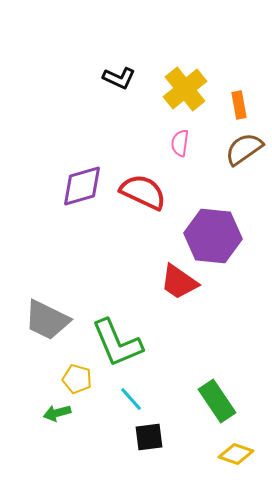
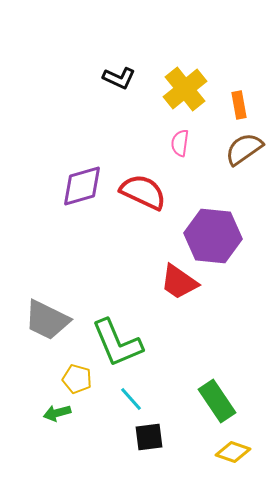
yellow diamond: moved 3 px left, 2 px up
